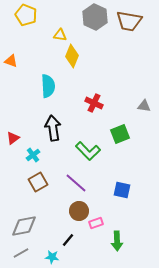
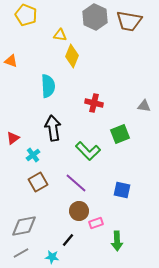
red cross: rotated 12 degrees counterclockwise
